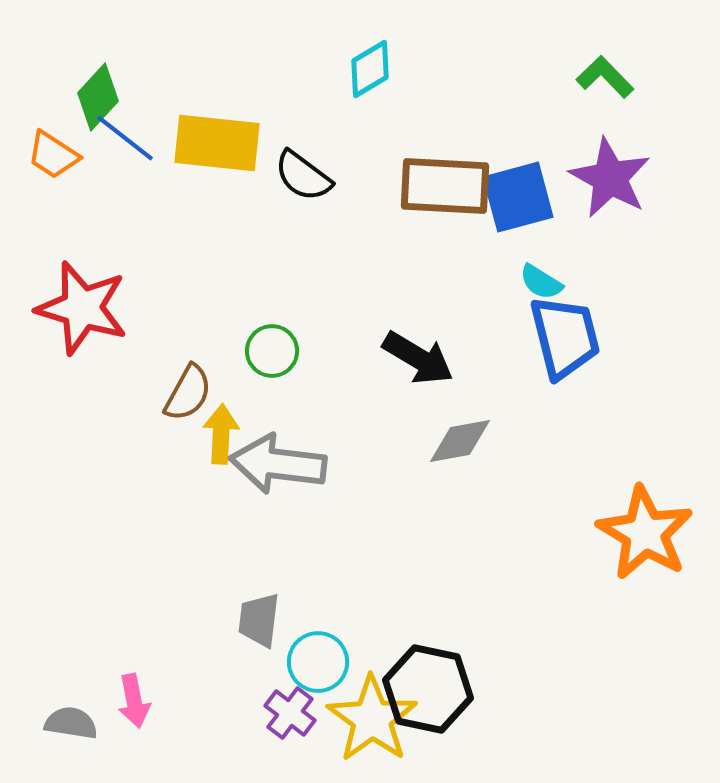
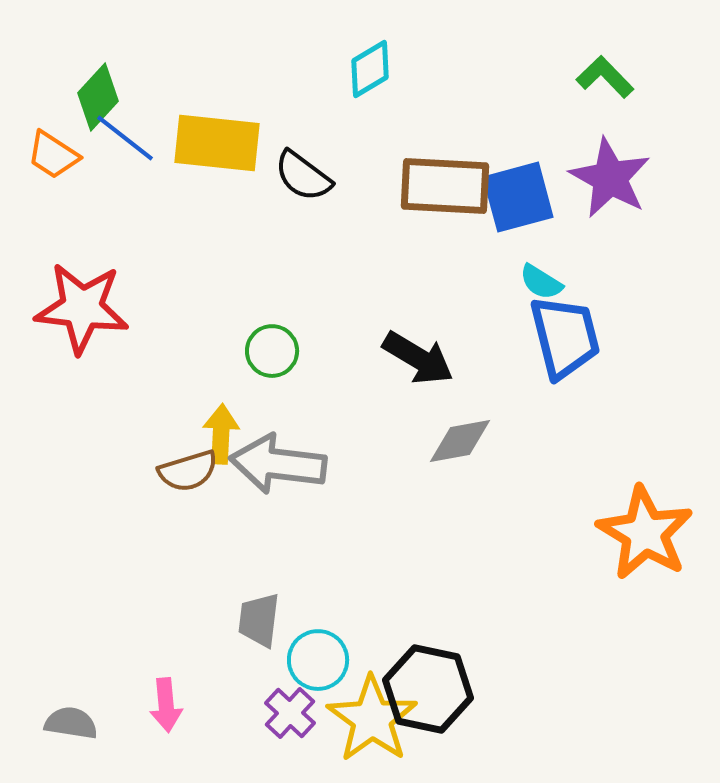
red star: rotated 10 degrees counterclockwise
brown semicircle: moved 78 px down; rotated 44 degrees clockwise
cyan circle: moved 2 px up
pink arrow: moved 32 px right, 4 px down; rotated 6 degrees clockwise
purple cross: rotated 6 degrees clockwise
